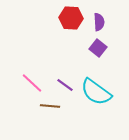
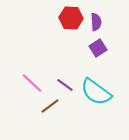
purple semicircle: moved 3 px left
purple square: rotated 18 degrees clockwise
brown line: rotated 42 degrees counterclockwise
